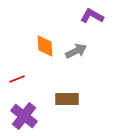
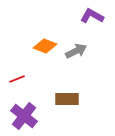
orange diamond: rotated 65 degrees counterclockwise
